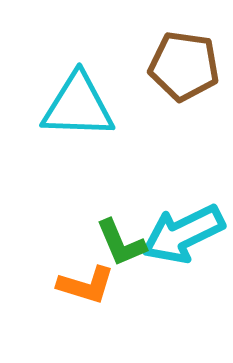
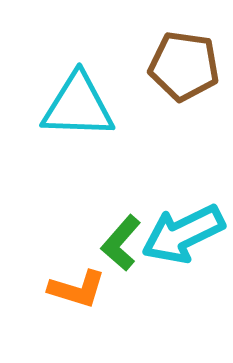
green L-shape: rotated 64 degrees clockwise
orange L-shape: moved 9 px left, 4 px down
